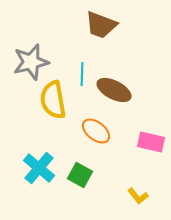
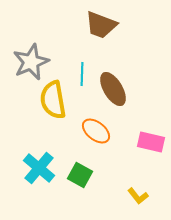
gray star: rotated 9 degrees counterclockwise
brown ellipse: moved 1 px left, 1 px up; rotated 32 degrees clockwise
